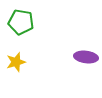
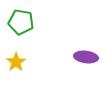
yellow star: rotated 18 degrees counterclockwise
